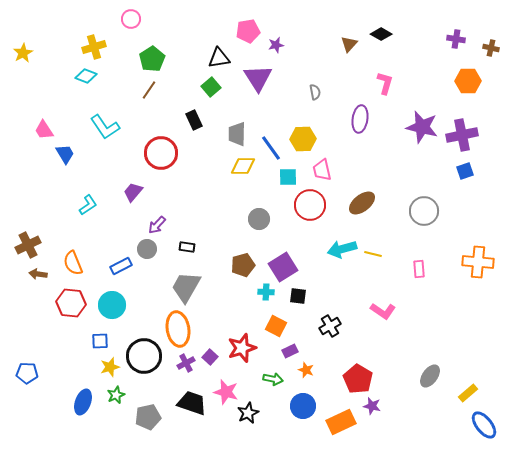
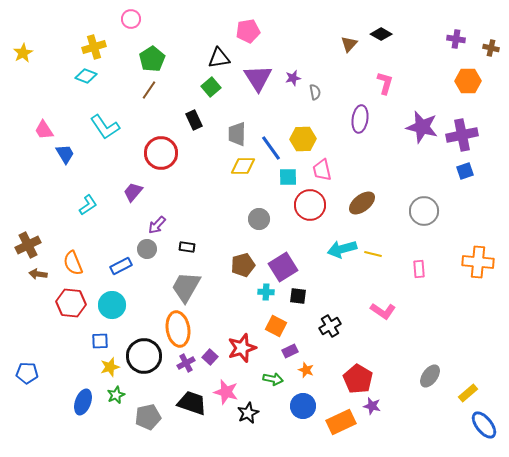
purple star at (276, 45): moved 17 px right, 33 px down
